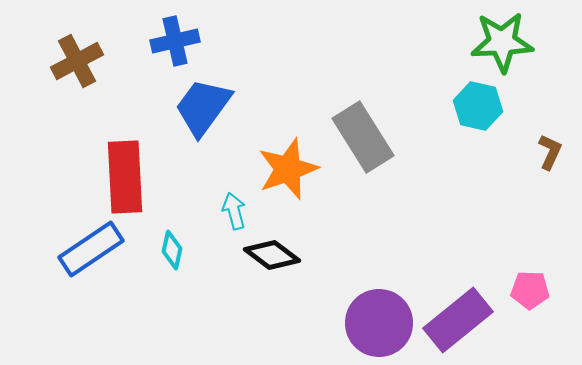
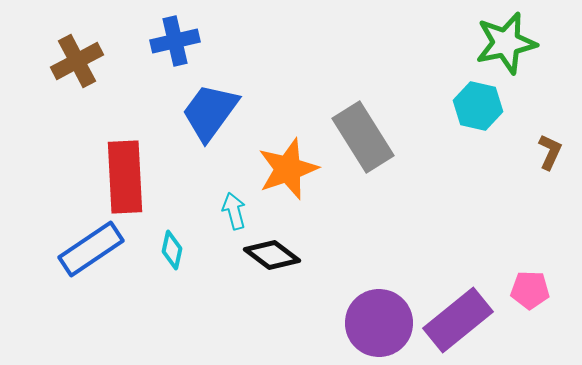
green star: moved 4 px right, 1 px down; rotated 10 degrees counterclockwise
blue trapezoid: moved 7 px right, 5 px down
